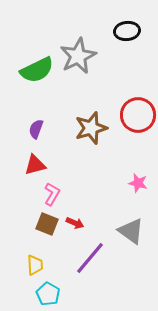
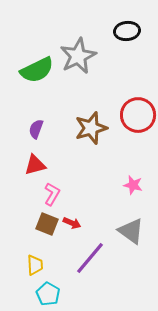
pink star: moved 5 px left, 2 px down
red arrow: moved 3 px left
